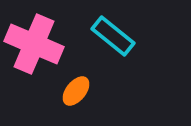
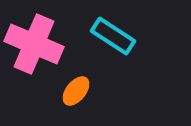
cyan rectangle: rotated 6 degrees counterclockwise
